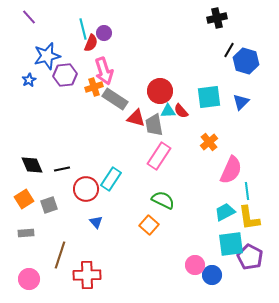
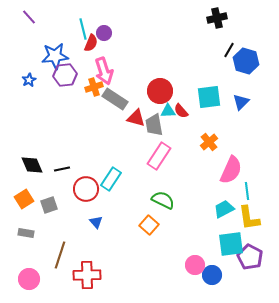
blue star at (47, 56): moved 8 px right; rotated 8 degrees clockwise
cyan trapezoid at (225, 212): moved 1 px left, 3 px up
gray rectangle at (26, 233): rotated 14 degrees clockwise
